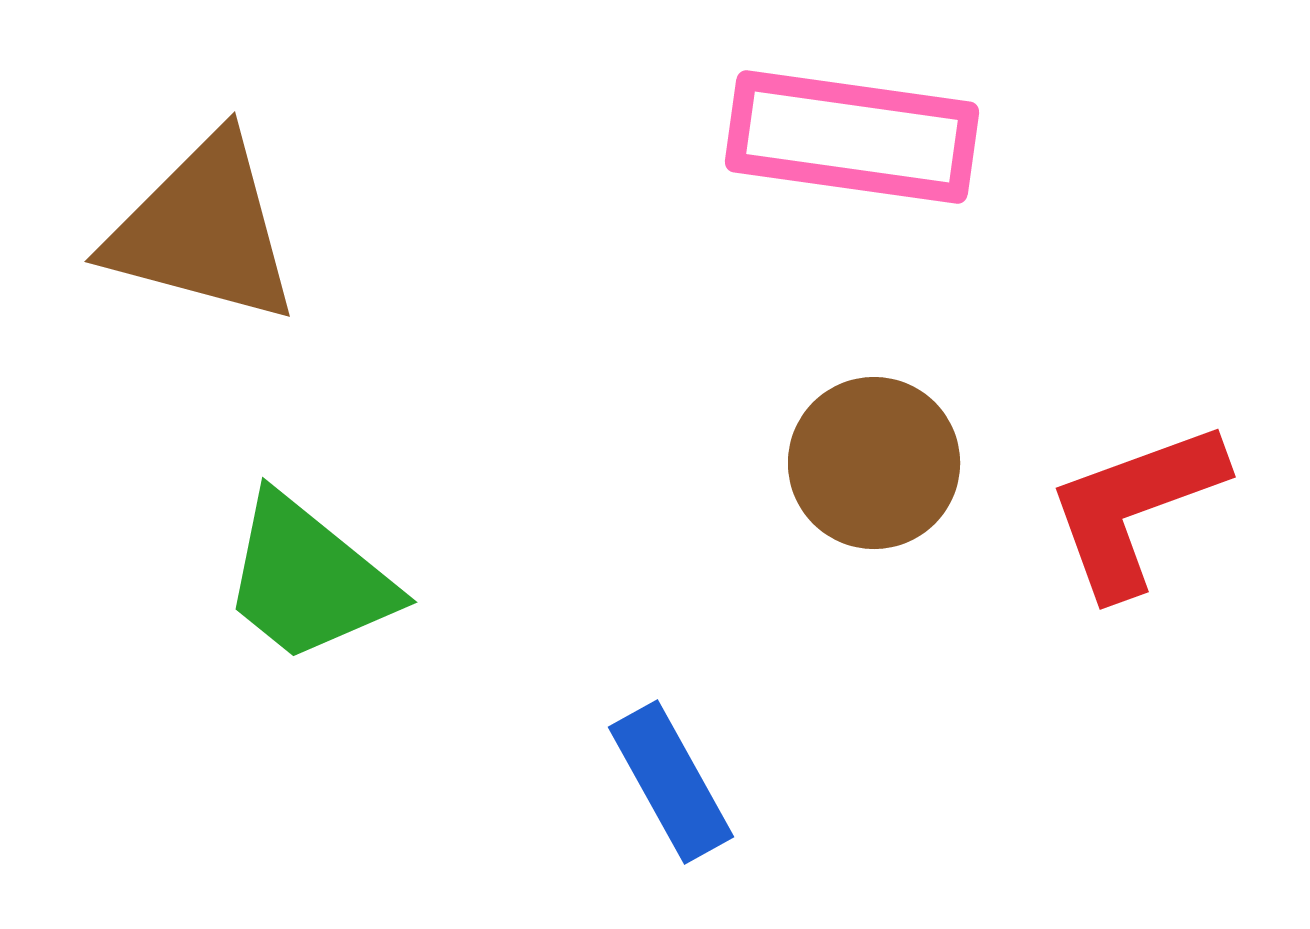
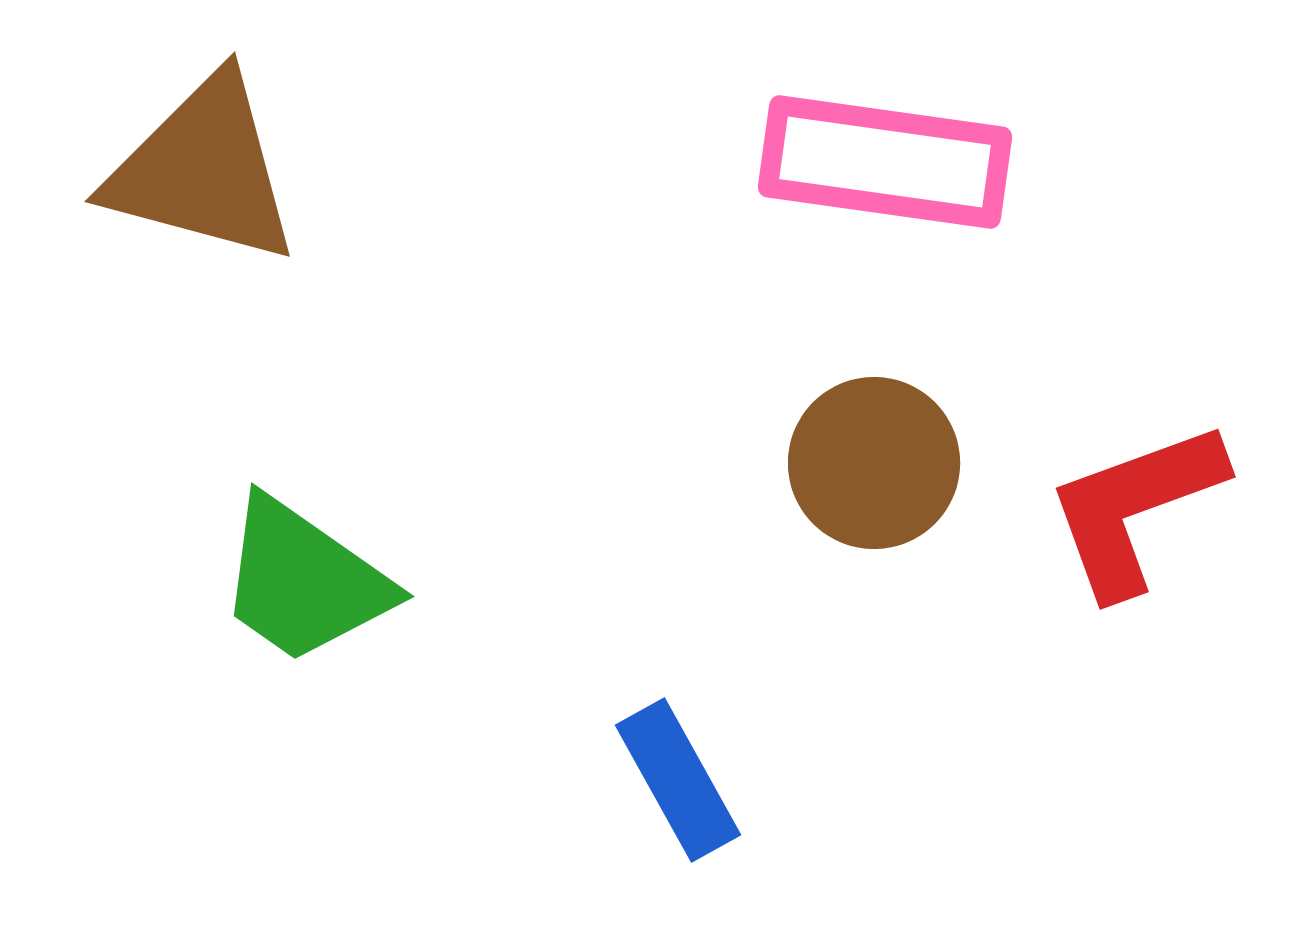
pink rectangle: moved 33 px right, 25 px down
brown triangle: moved 60 px up
green trapezoid: moved 4 px left, 2 px down; rotated 4 degrees counterclockwise
blue rectangle: moved 7 px right, 2 px up
